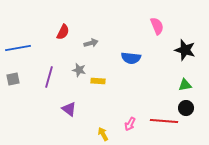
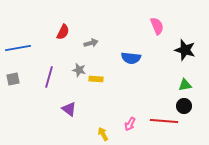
yellow rectangle: moved 2 px left, 2 px up
black circle: moved 2 px left, 2 px up
